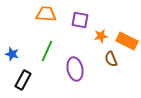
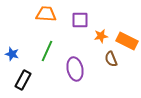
purple square: rotated 12 degrees counterclockwise
